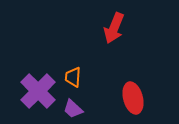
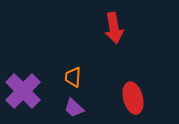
red arrow: rotated 32 degrees counterclockwise
purple cross: moved 15 px left
purple trapezoid: moved 1 px right, 1 px up
